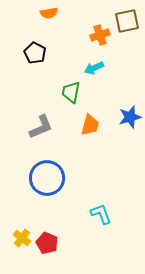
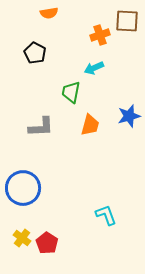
brown square: rotated 15 degrees clockwise
blue star: moved 1 px left, 1 px up
gray L-shape: rotated 20 degrees clockwise
blue circle: moved 24 px left, 10 px down
cyan L-shape: moved 5 px right, 1 px down
red pentagon: rotated 10 degrees clockwise
